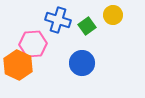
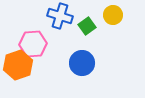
blue cross: moved 2 px right, 4 px up
orange hexagon: rotated 16 degrees clockwise
